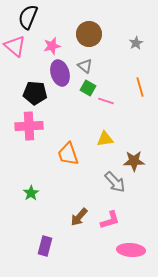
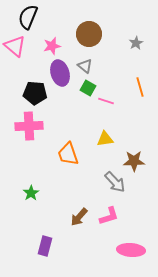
pink L-shape: moved 1 px left, 4 px up
